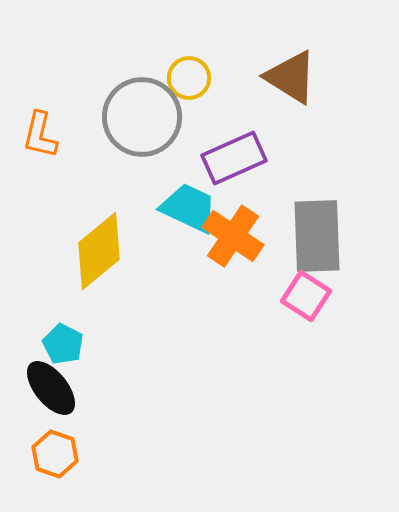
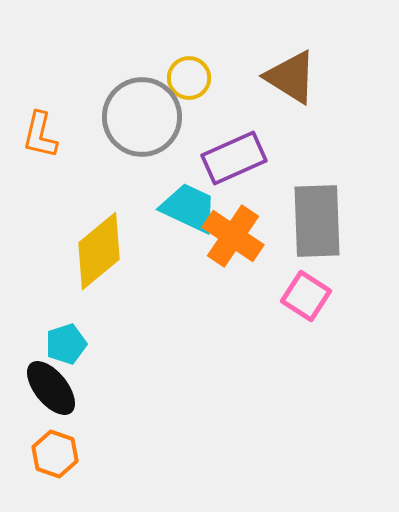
gray rectangle: moved 15 px up
cyan pentagon: moved 3 px right; rotated 27 degrees clockwise
